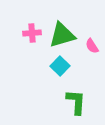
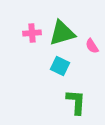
green triangle: moved 2 px up
cyan square: rotated 18 degrees counterclockwise
